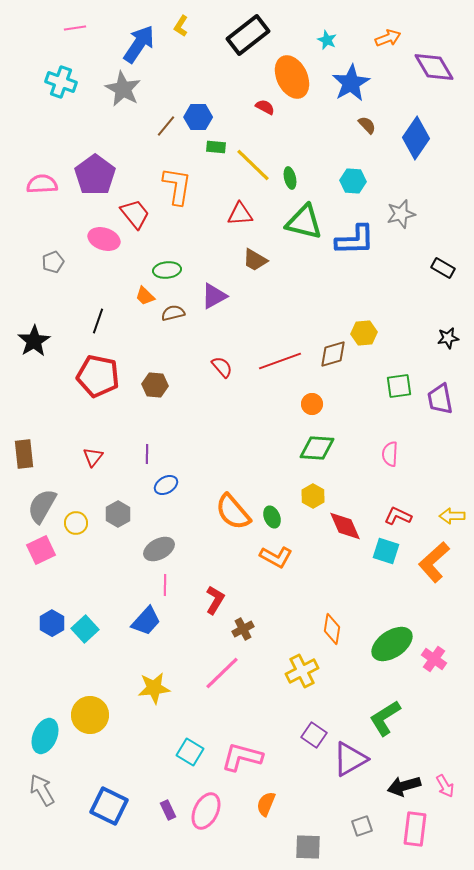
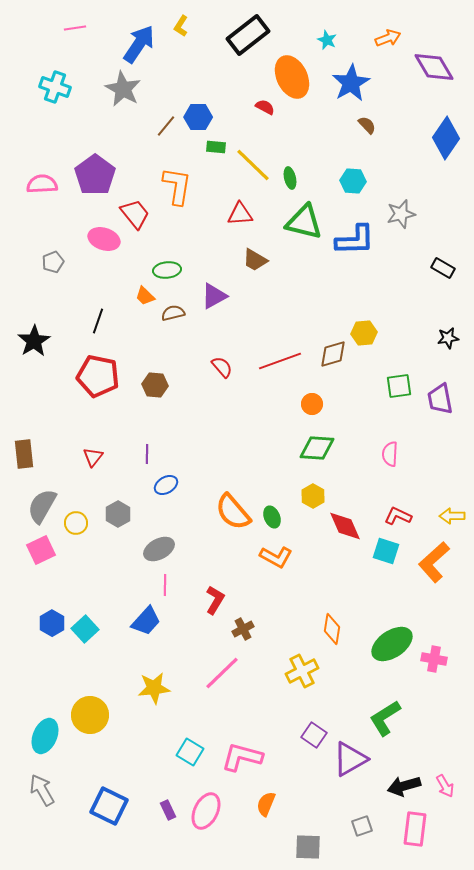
cyan cross at (61, 82): moved 6 px left, 5 px down
blue diamond at (416, 138): moved 30 px right
pink cross at (434, 659): rotated 25 degrees counterclockwise
